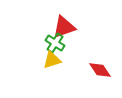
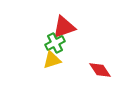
green cross: rotated 30 degrees clockwise
